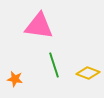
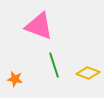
pink triangle: rotated 12 degrees clockwise
